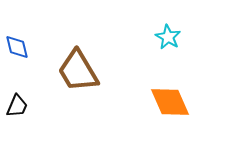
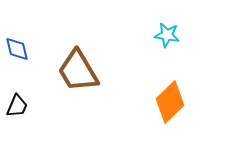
cyan star: moved 1 px left, 2 px up; rotated 20 degrees counterclockwise
blue diamond: moved 2 px down
orange diamond: rotated 69 degrees clockwise
